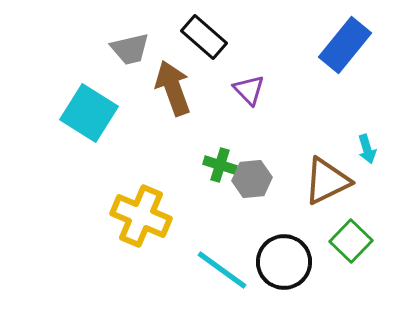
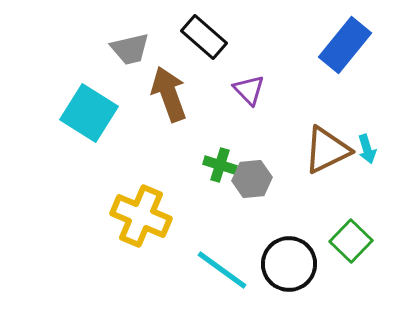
brown arrow: moved 4 px left, 6 px down
brown triangle: moved 31 px up
black circle: moved 5 px right, 2 px down
